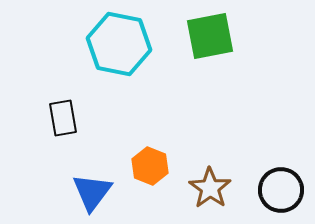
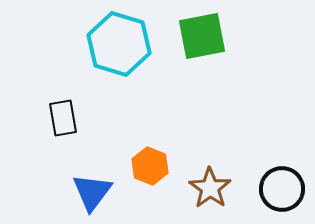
green square: moved 8 px left
cyan hexagon: rotated 6 degrees clockwise
black circle: moved 1 px right, 1 px up
